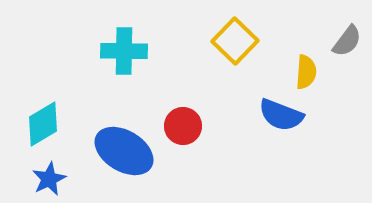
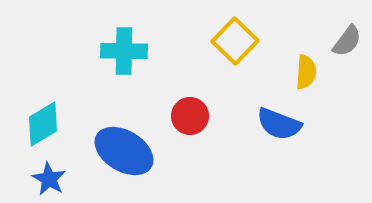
blue semicircle: moved 2 px left, 9 px down
red circle: moved 7 px right, 10 px up
blue star: rotated 16 degrees counterclockwise
